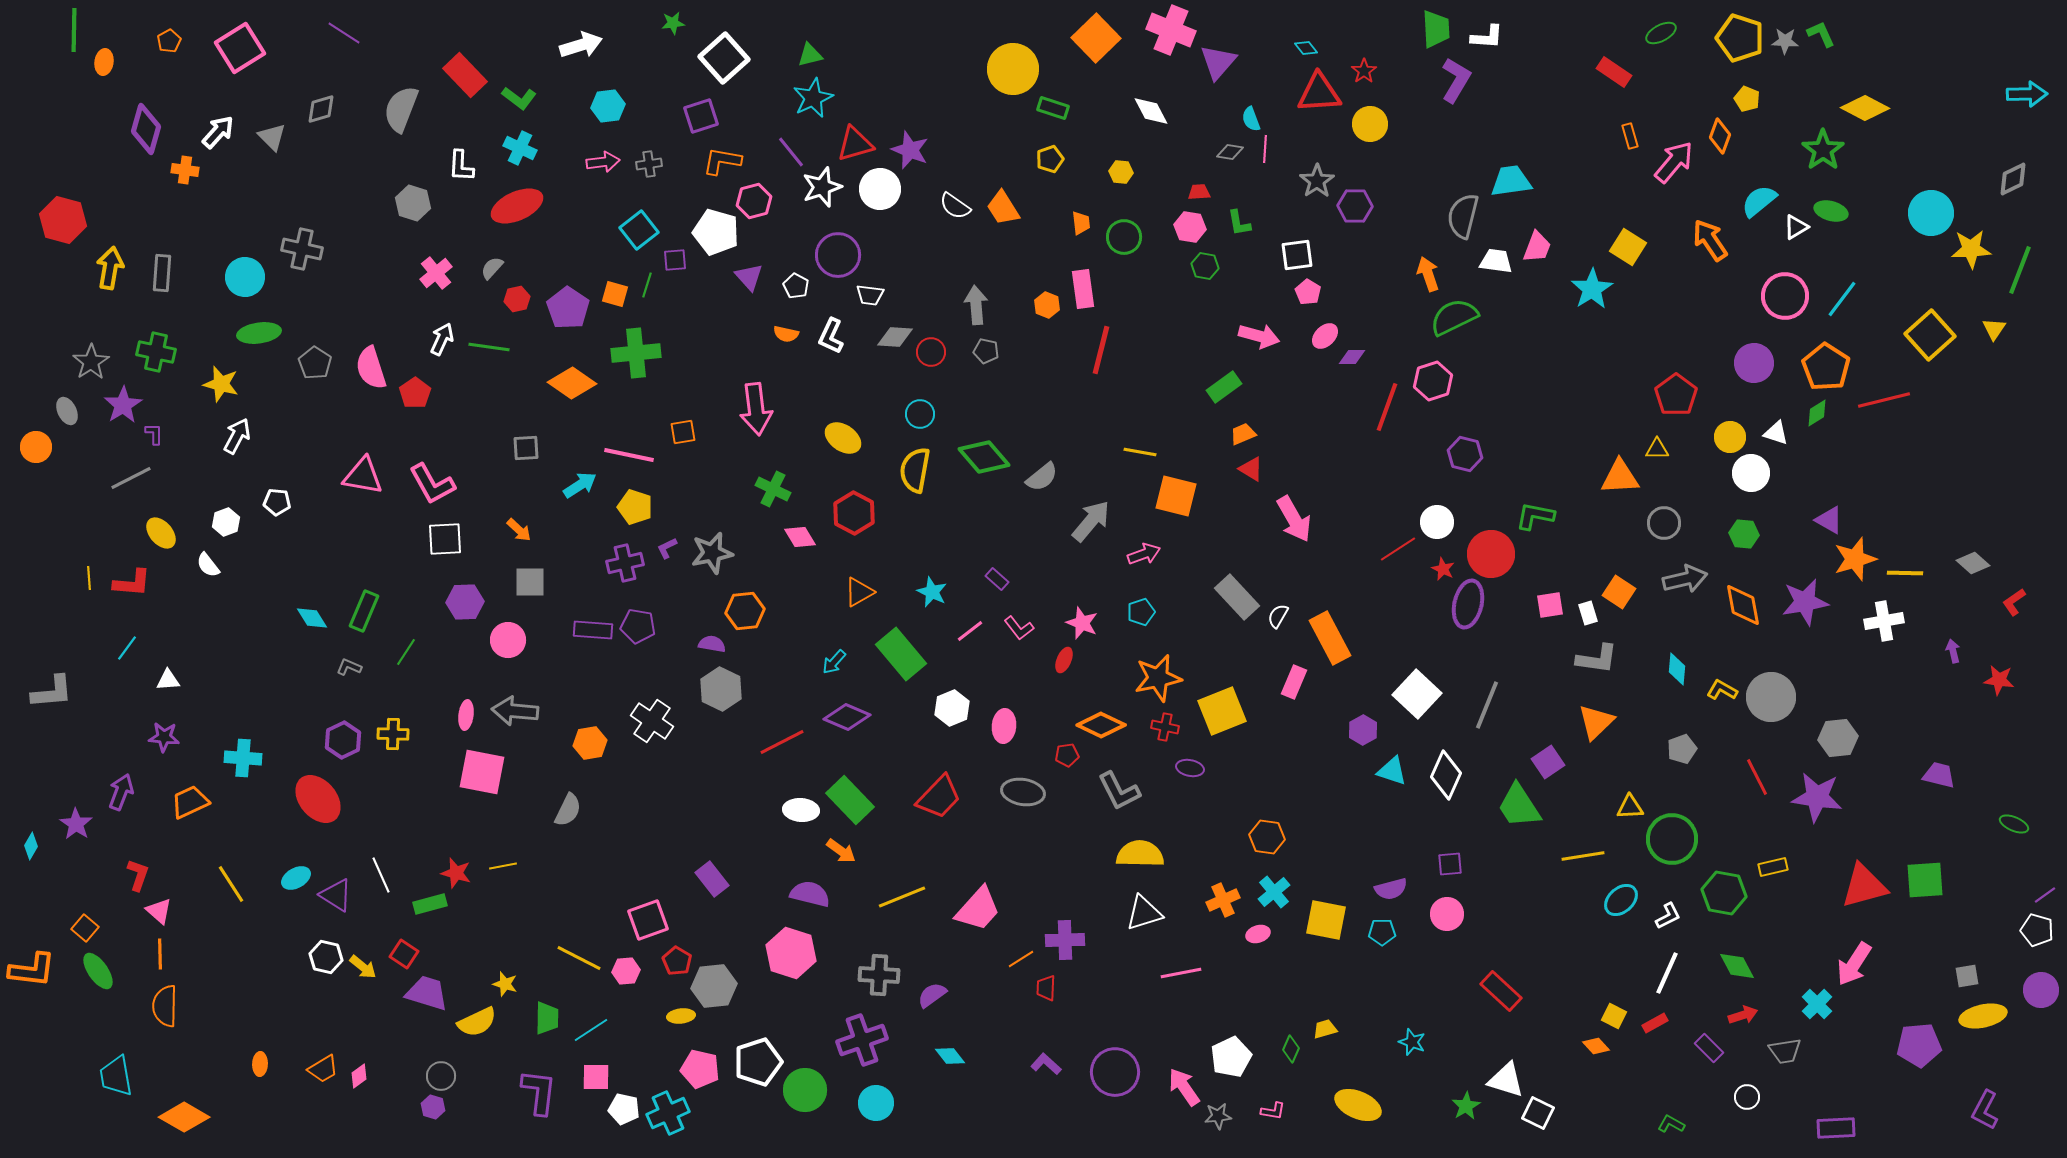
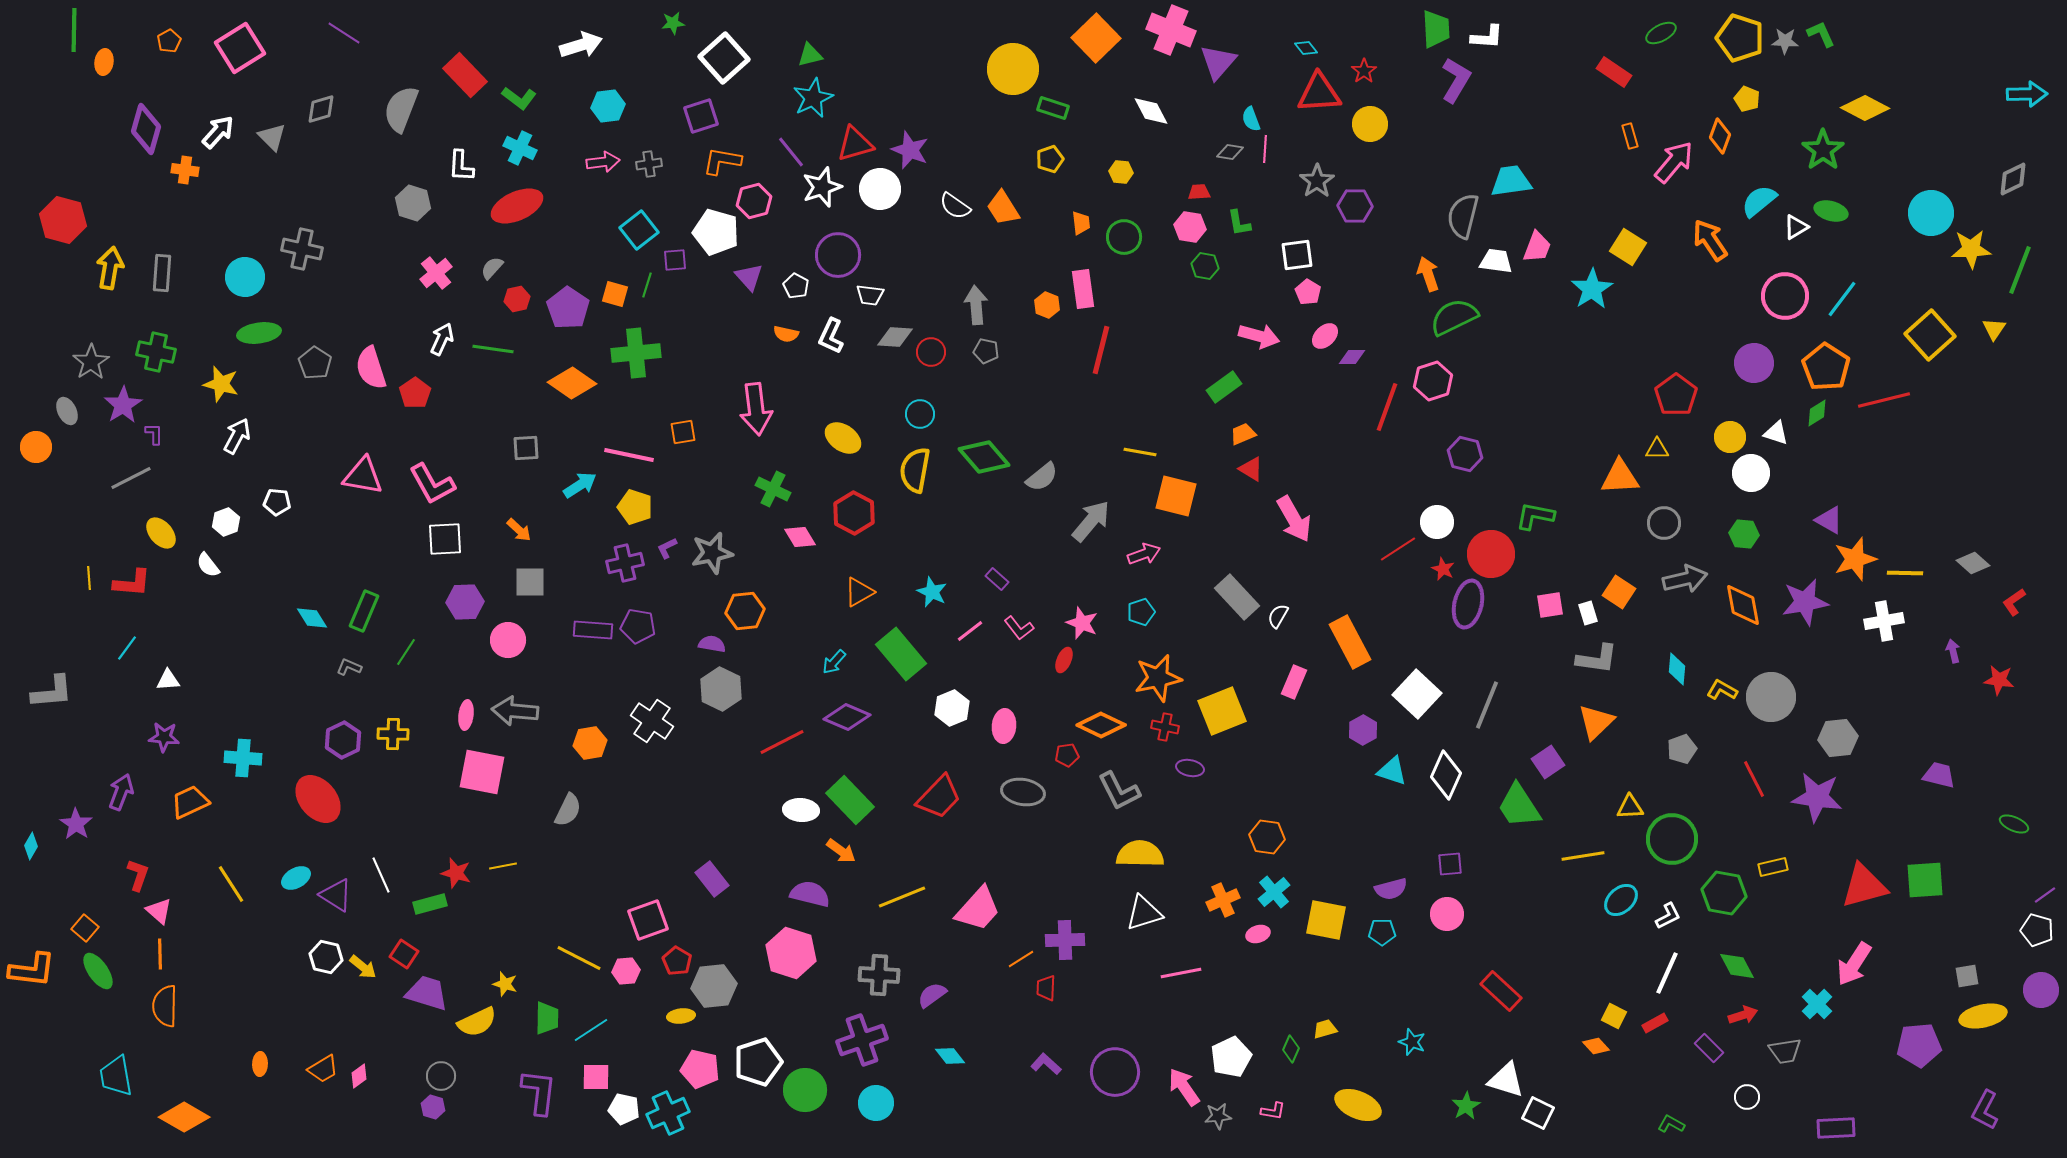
green line at (489, 347): moved 4 px right, 2 px down
orange rectangle at (1330, 638): moved 20 px right, 4 px down
red line at (1757, 777): moved 3 px left, 2 px down
